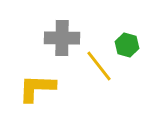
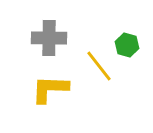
gray cross: moved 13 px left
yellow L-shape: moved 13 px right, 1 px down
